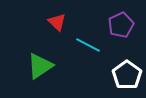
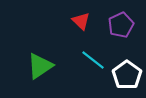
red triangle: moved 24 px right, 1 px up
cyan line: moved 5 px right, 15 px down; rotated 10 degrees clockwise
